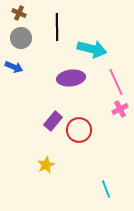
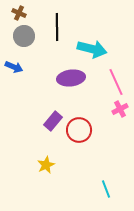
gray circle: moved 3 px right, 2 px up
